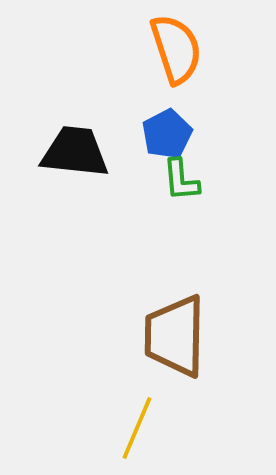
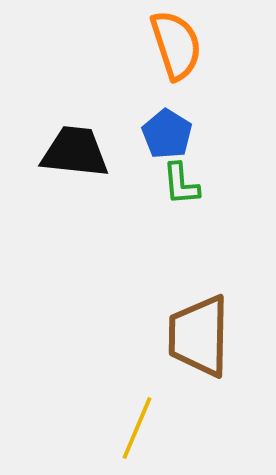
orange semicircle: moved 4 px up
blue pentagon: rotated 12 degrees counterclockwise
green L-shape: moved 4 px down
brown trapezoid: moved 24 px right
